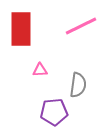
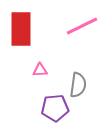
pink line: moved 1 px right
purple pentagon: moved 1 px right, 4 px up
